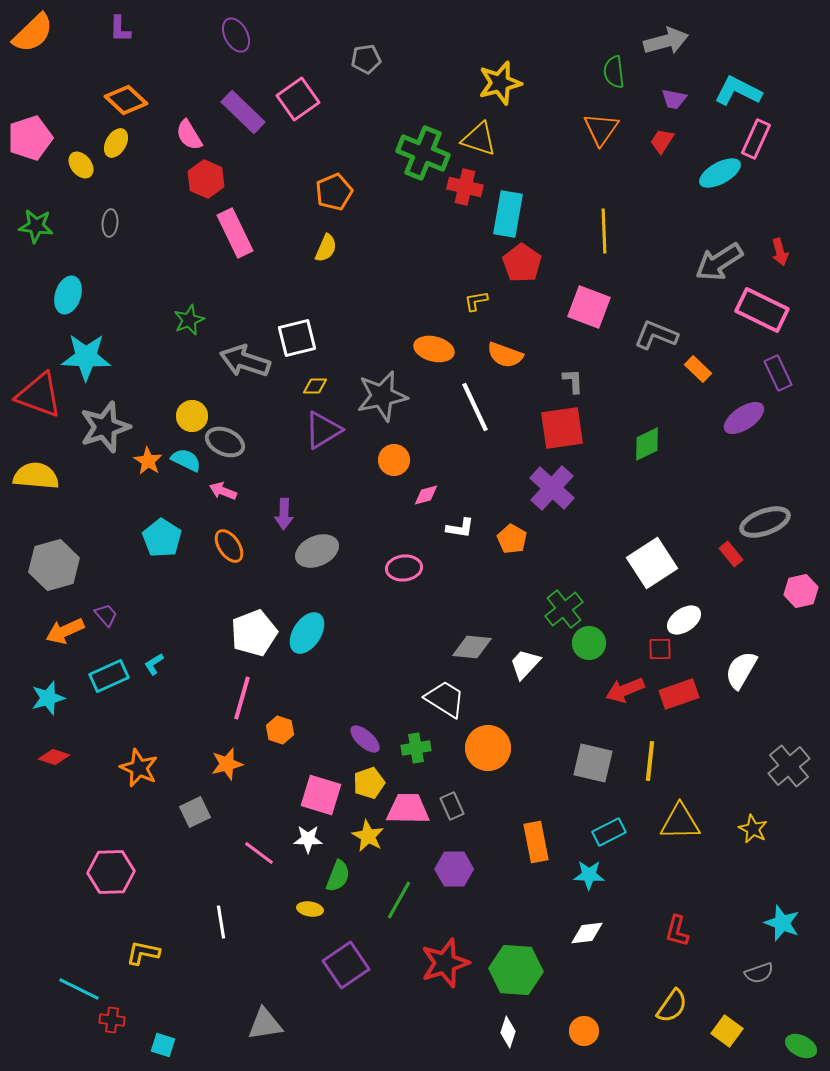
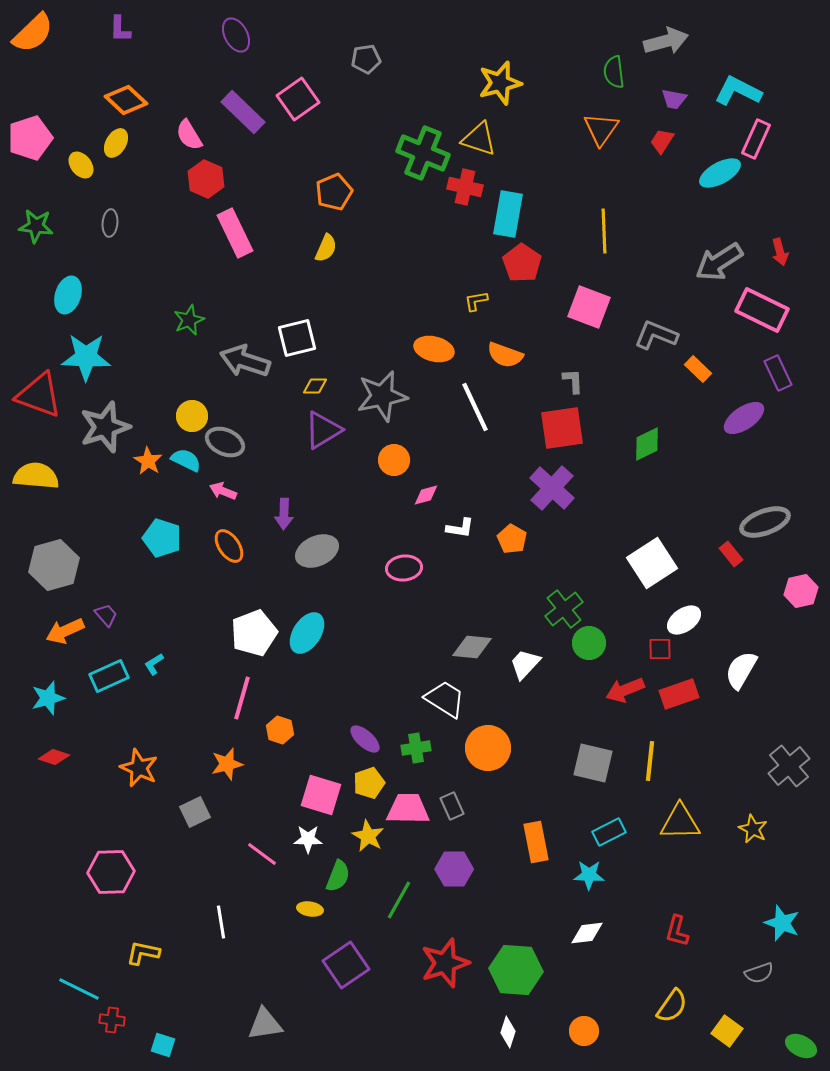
cyan pentagon at (162, 538): rotated 15 degrees counterclockwise
pink line at (259, 853): moved 3 px right, 1 px down
